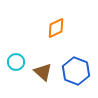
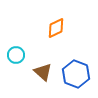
cyan circle: moved 7 px up
blue hexagon: moved 3 px down
